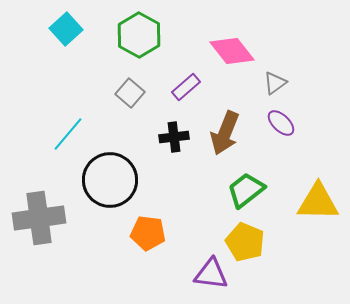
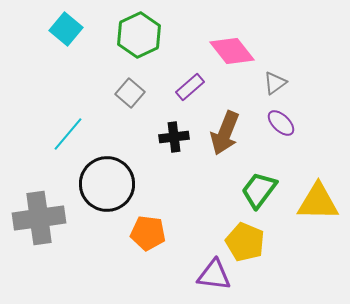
cyan square: rotated 8 degrees counterclockwise
green hexagon: rotated 6 degrees clockwise
purple rectangle: moved 4 px right
black circle: moved 3 px left, 4 px down
green trapezoid: moved 13 px right; rotated 15 degrees counterclockwise
purple triangle: moved 3 px right, 1 px down
